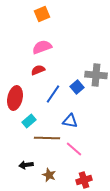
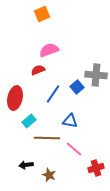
pink semicircle: moved 7 px right, 3 px down
red cross: moved 12 px right, 12 px up
